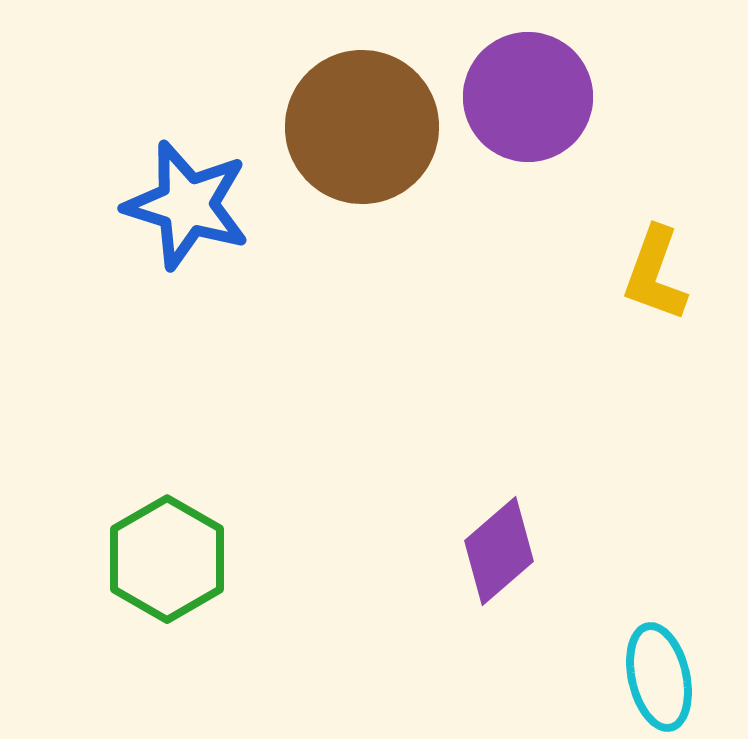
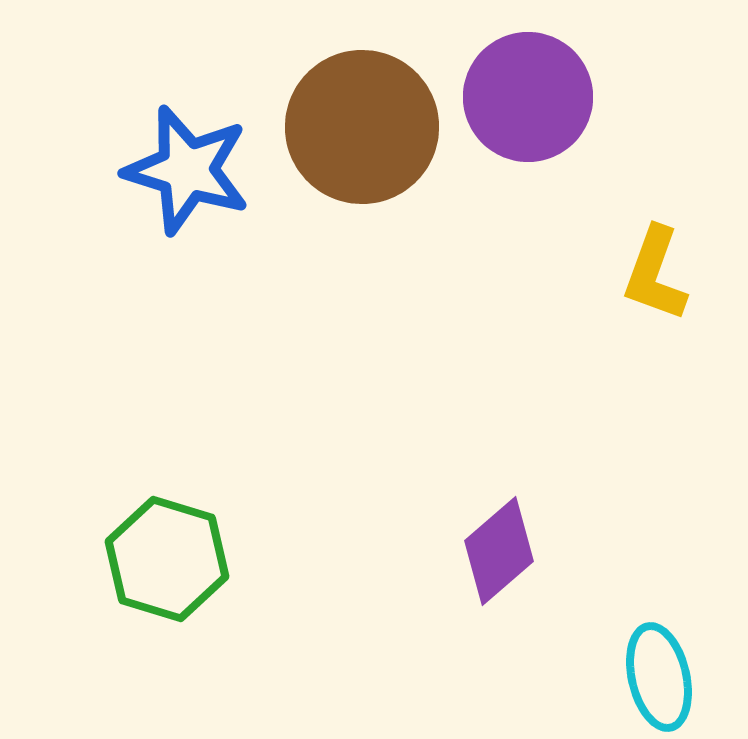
blue star: moved 35 px up
green hexagon: rotated 13 degrees counterclockwise
